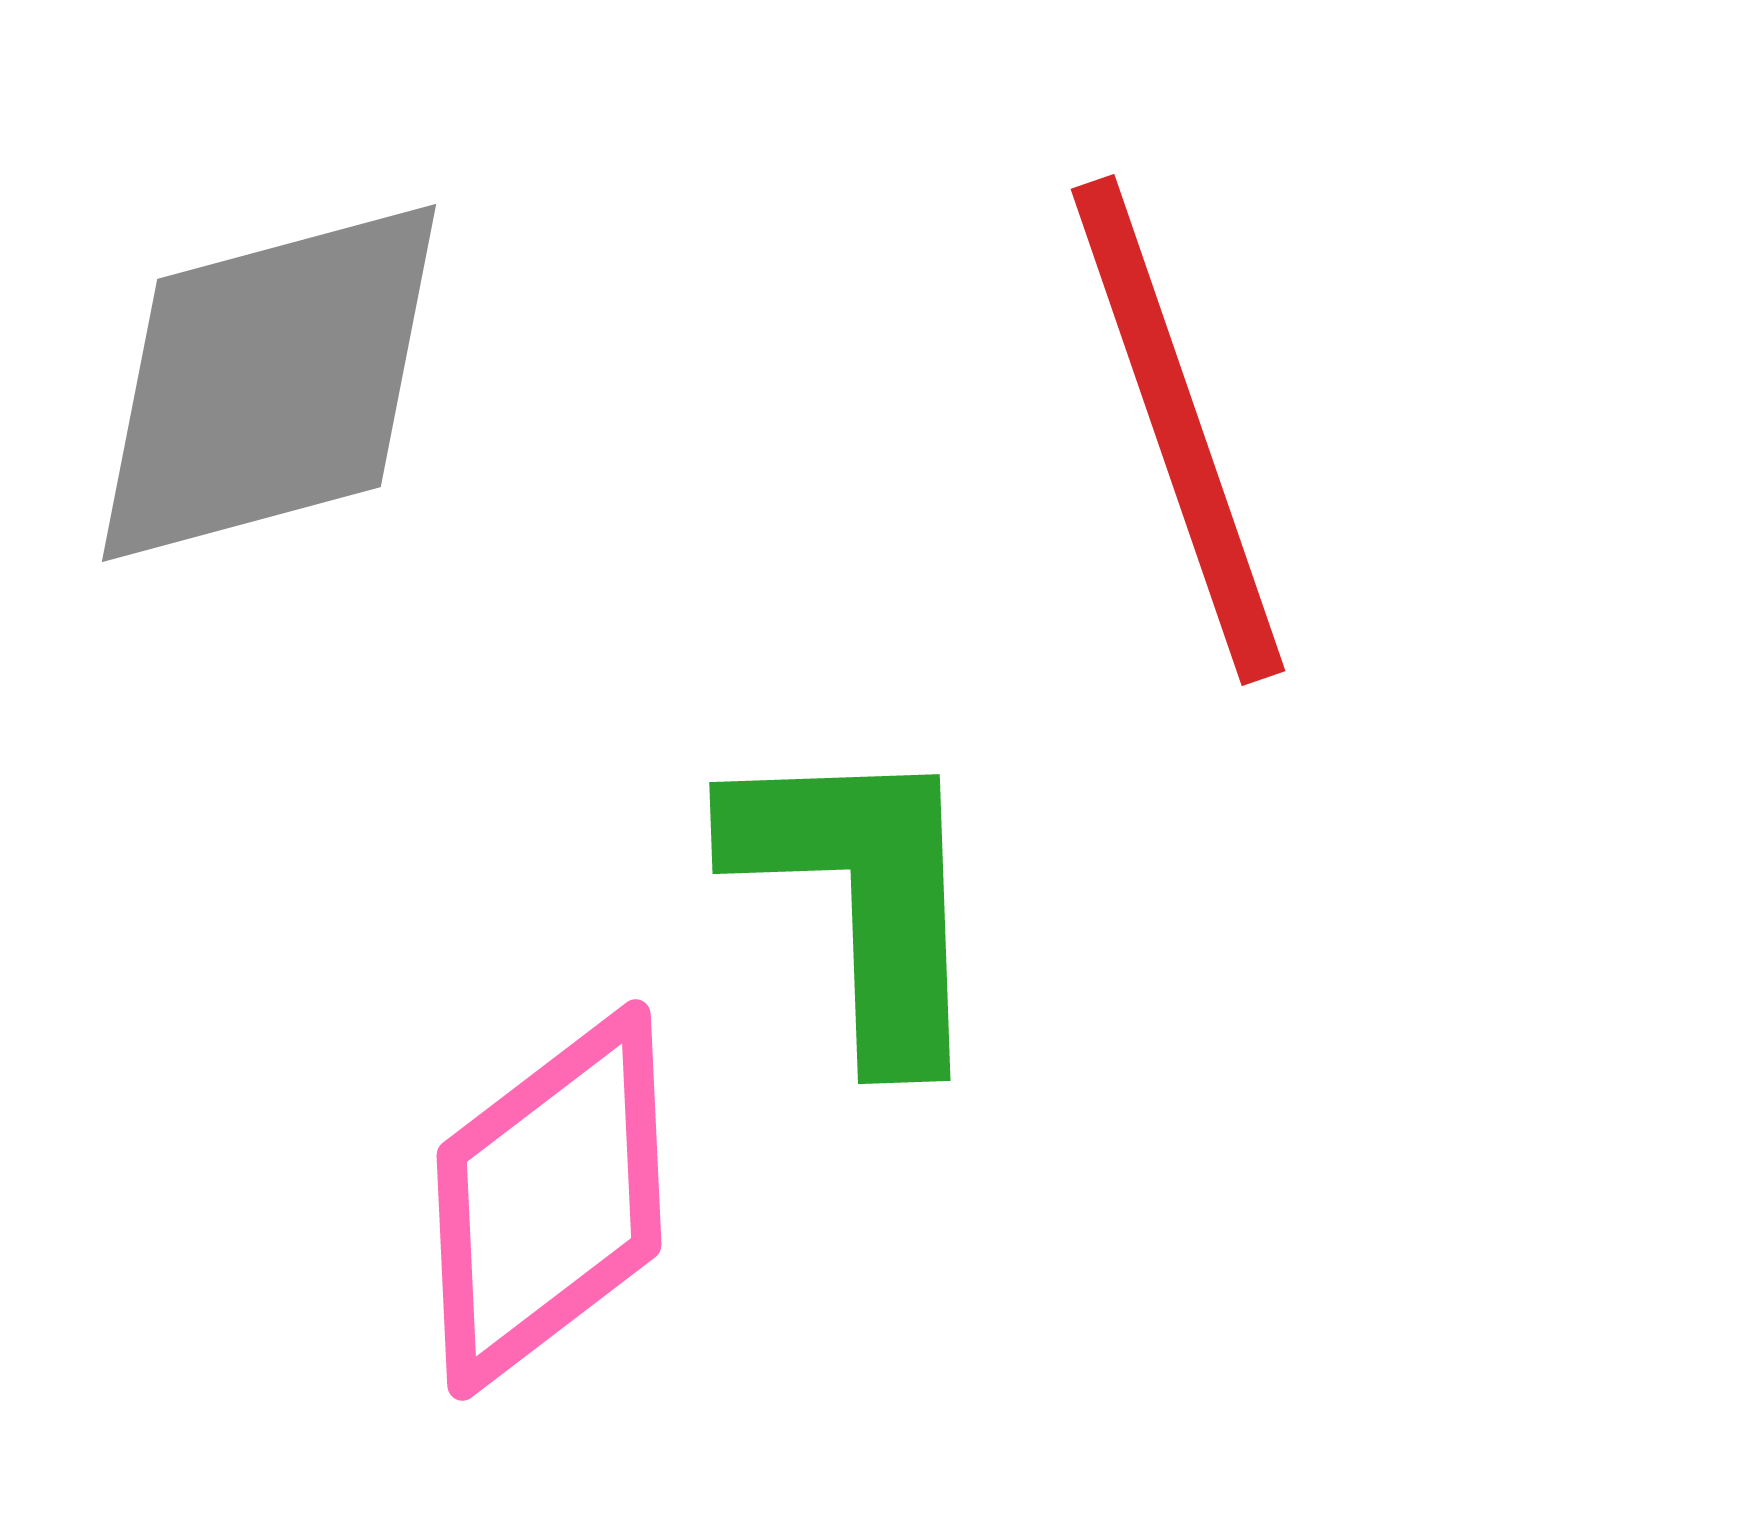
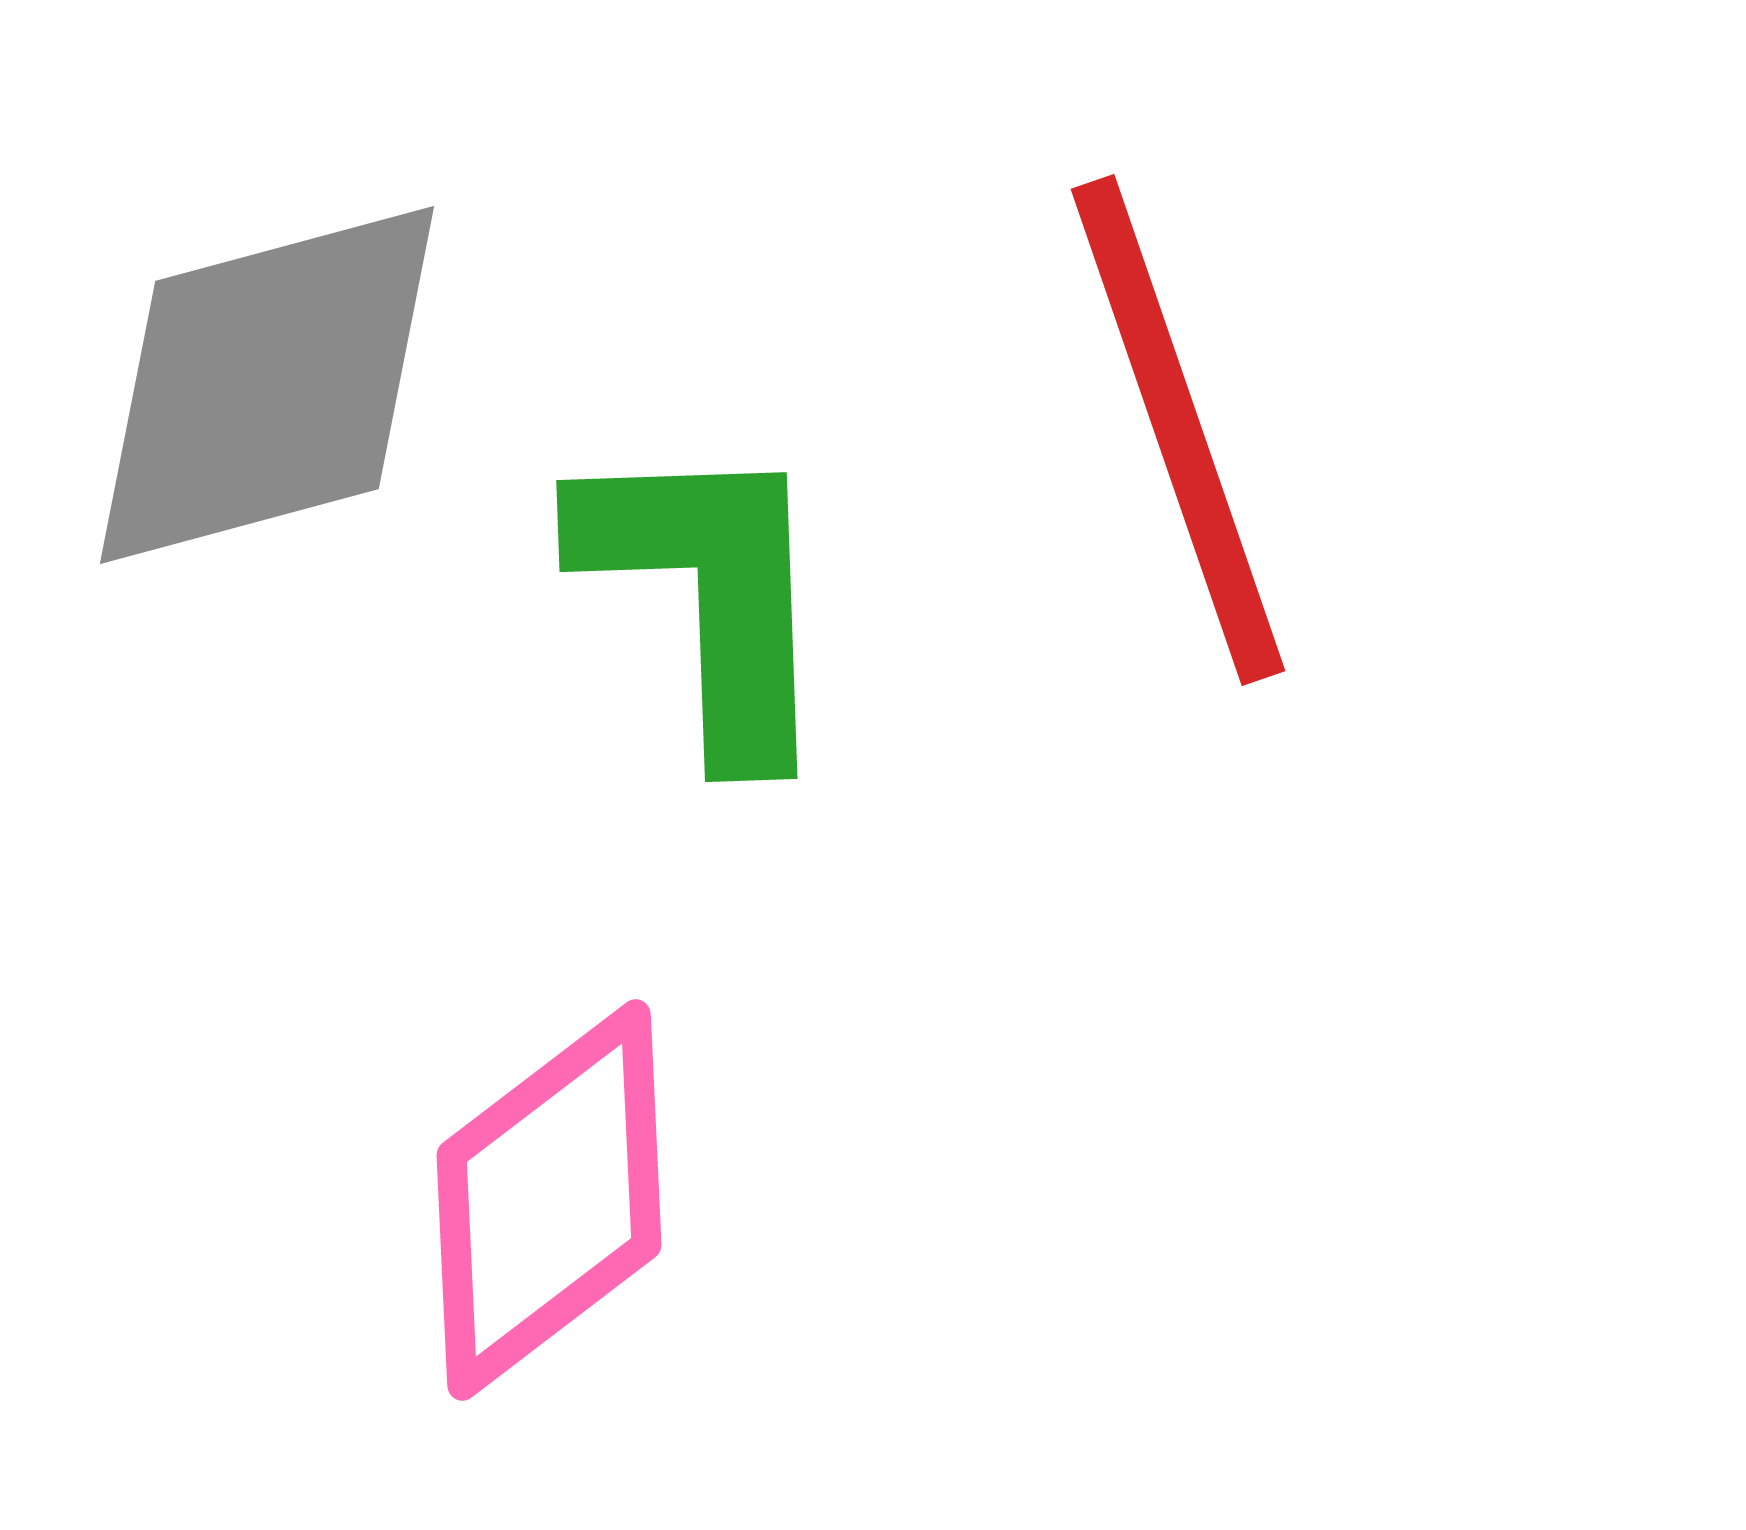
gray diamond: moved 2 px left, 2 px down
green L-shape: moved 153 px left, 302 px up
